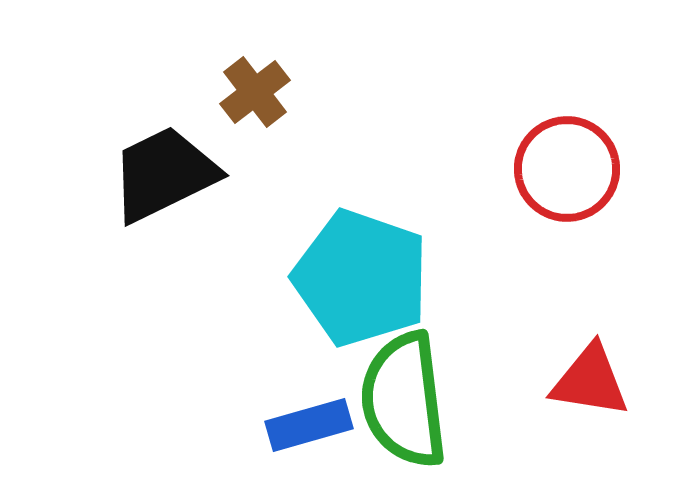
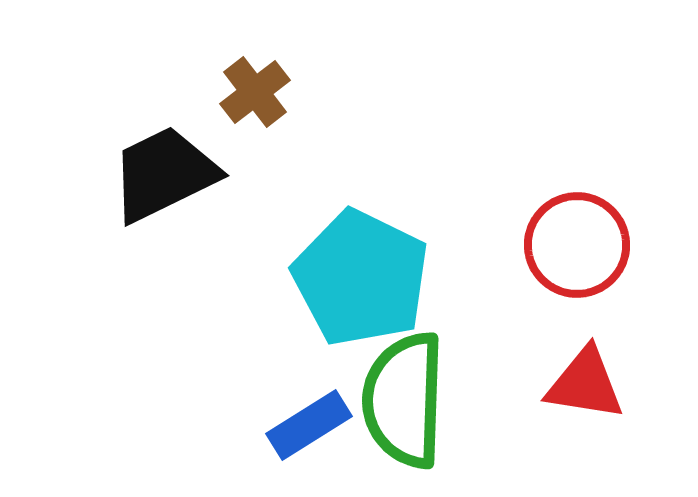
red circle: moved 10 px right, 76 px down
cyan pentagon: rotated 7 degrees clockwise
red triangle: moved 5 px left, 3 px down
green semicircle: rotated 9 degrees clockwise
blue rectangle: rotated 16 degrees counterclockwise
